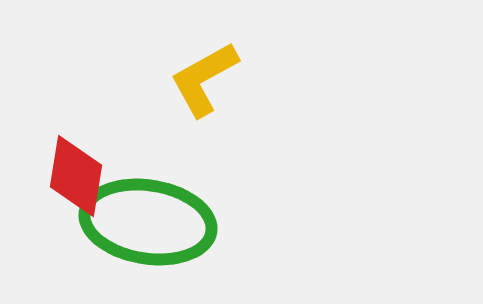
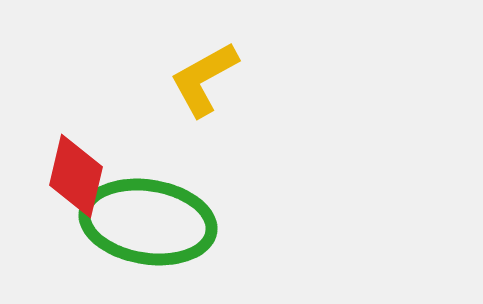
red diamond: rotated 4 degrees clockwise
